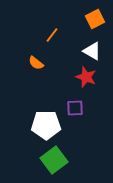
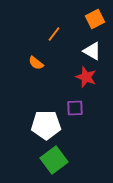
orange line: moved 2 px right, 1 px up
